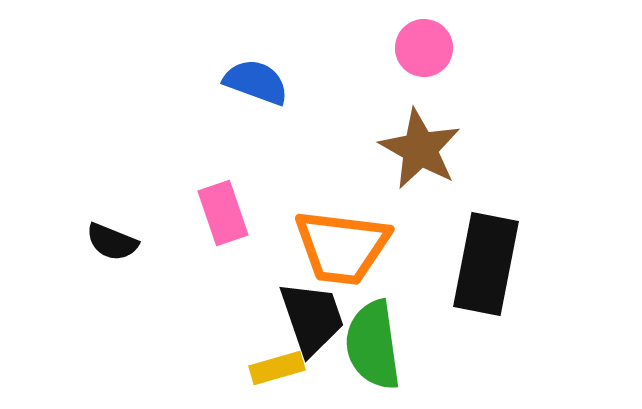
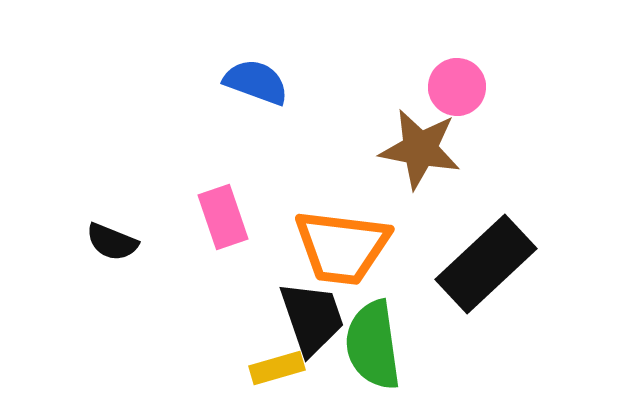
pink circle: moved 33 px right, 39 px down
brown star: rotated 18 degrees counterclockwise
pink rectangle: moved 4 px down
black rectangle: rotated 36 degrees clockwise
